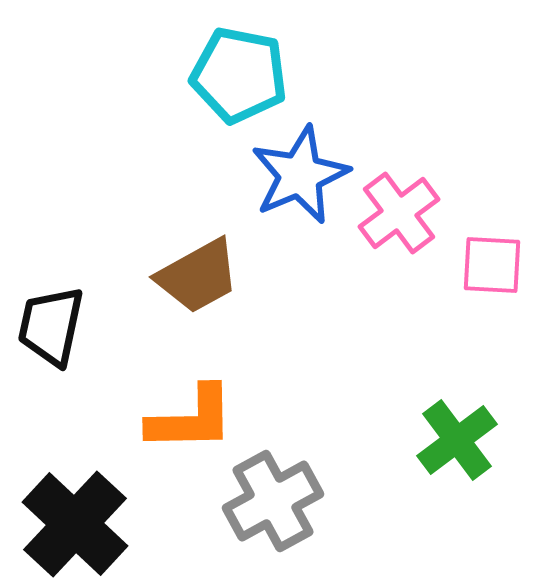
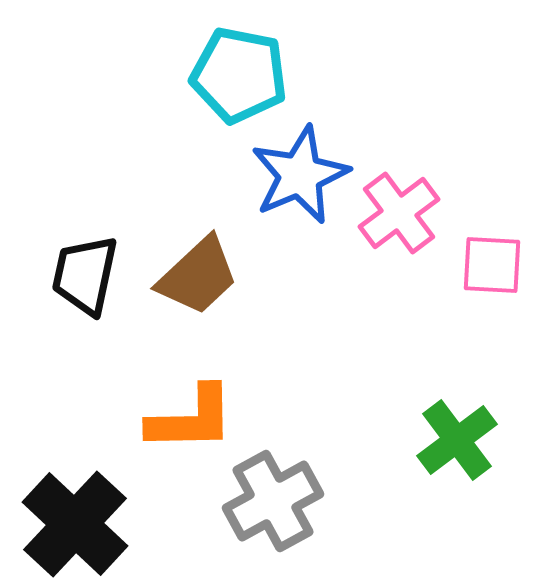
brown trapezoid: rotated 14 degrees counterclockwise
black trapezoid: moved 34 px right, 51 px up
